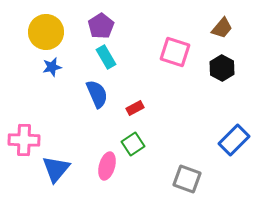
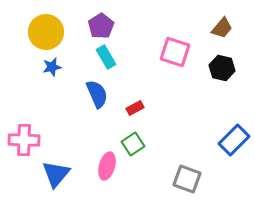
black hexagon: rotated 15 degrees counterclockwise
blue triangle: moved 5 px down
